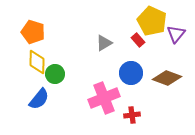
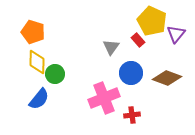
gray triangle: moved 7 px right, 4 px down; rotated 24 degrees counterclockwise
